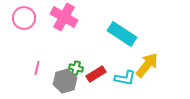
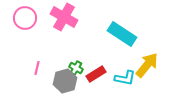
pink circle: moved 1 px right
green cross: rotated 16 degrees clockwise
